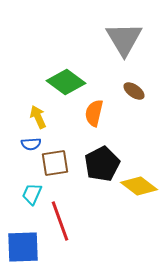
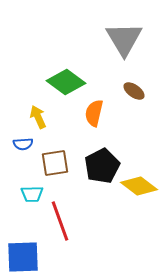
blue semicircle: moved 8 px left
black pentagon: moved 2 px down
cyan trapezoid: rotated 115 degrees counterclockwise
blue square: moved 10 px down
